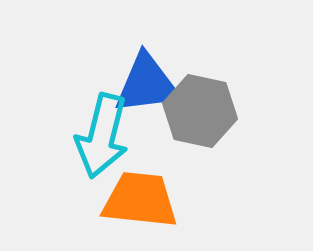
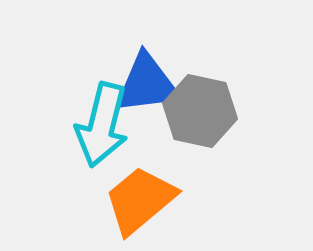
cyan arrow: moved 11 px up
orange trapezoid: rotated 46 degrees counterclockwise
